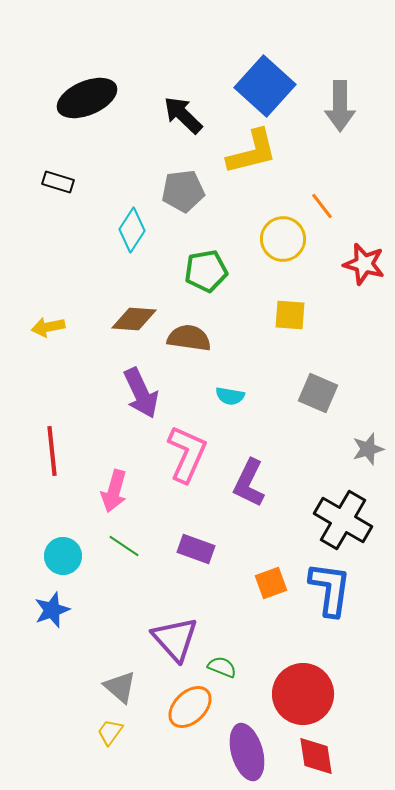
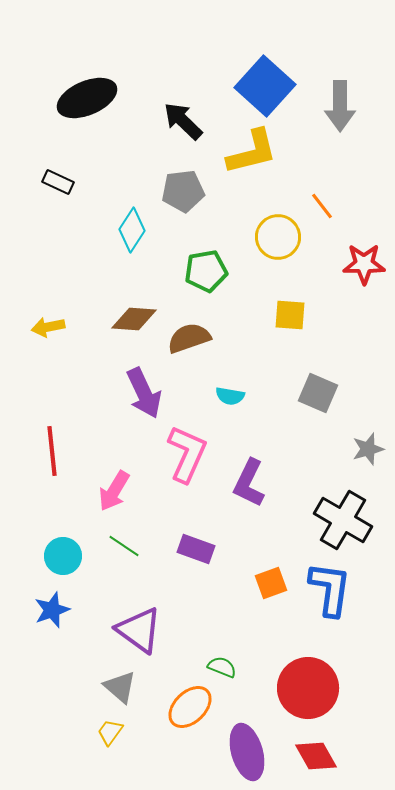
black arrow: moved 6 px down
black rectangle: rotated 8 degrees clockwise
yellow circle: moved 5 px left, 2 px up
red star: rotated 15 degrees counterclockwise
brown semicircle: rotated 27 degrees counterclockwise
purple arrow: moved 3 px right
pink arrow: rotated 15 degrees clockwise
purple triangle: moved 36 px left, 9 px up; rotated 12 degrees counterclockwise
red circle: moved 5 px right, 6 px up
red diamond: rotated 21 degrees counterclockwise
